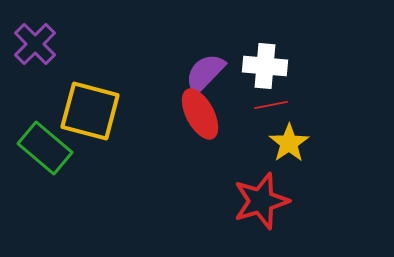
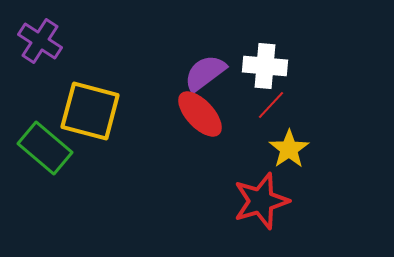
purple cross: moved 5 px right, 3 px up; rotated 12 degrees counterclockwise
purple semicircle: rotated 9 degrees clockwise
red line: rotated 36 degrees counterclockwise
red ellipse: rotated 15 degrees counterclockwise
yellow star: moved 6 px down
